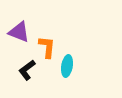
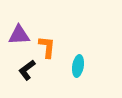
purple triangle: moved 3 px down; rotated 25 degrees counterclockwise
cyan ellipse: moved 11 px right
